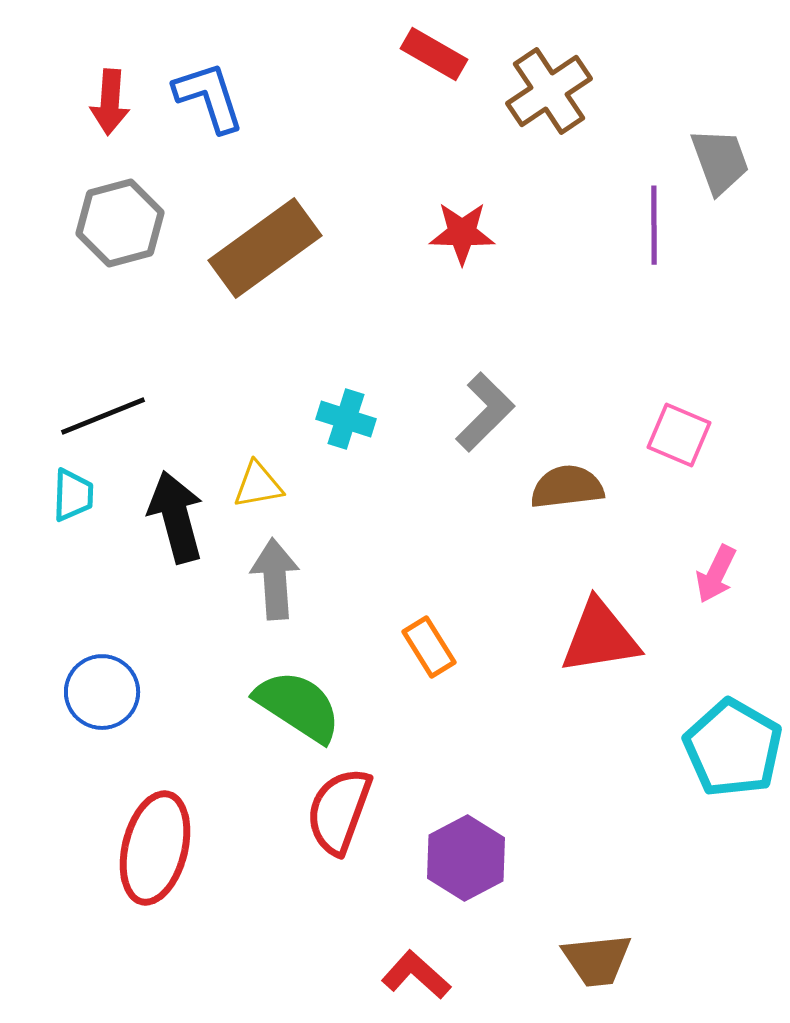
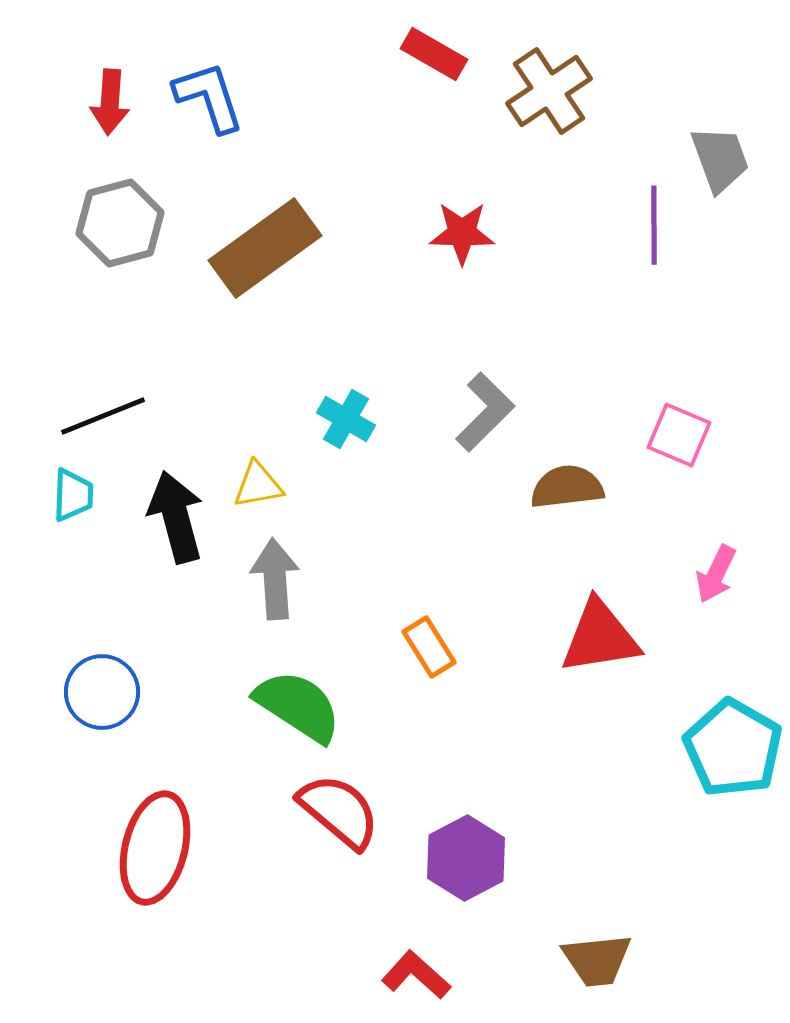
gray trapezoid: moved 2 px up
cyan cross: rotated 12 degrees clockwise
red semicircle: rotated 110 degrees clockwise
